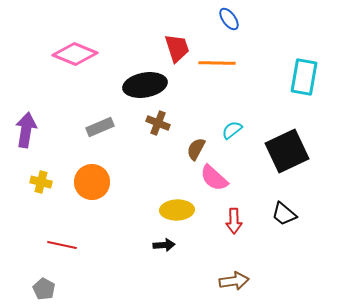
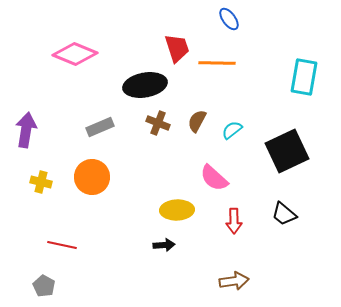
brown semicircle: moved 1 px right, 28 px up
orange circle: moved 5 px up
gray pentagon: moved 3 px up
